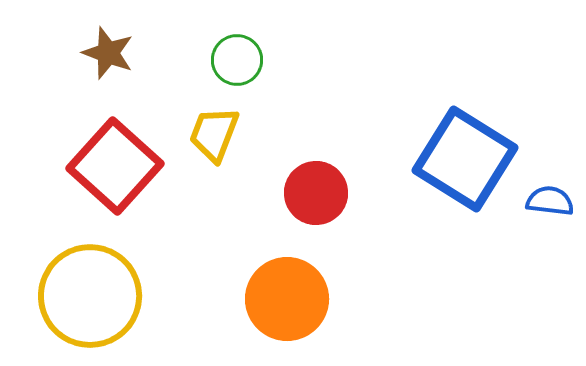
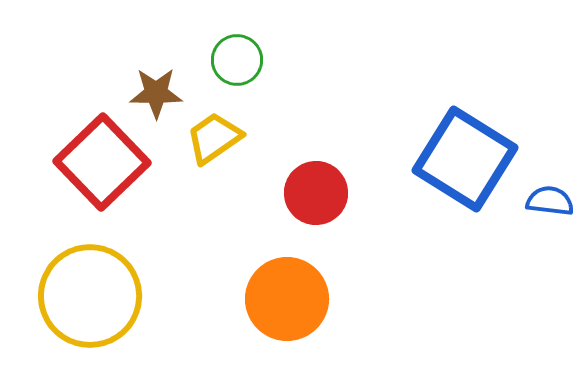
brown star: moved 48 px right, 40 px down; rotated 20 degrees counterclockwise
yellow trapezoid: moved 4 px down; rotated 34 degrees clockwise
red square: moved 13 px left, 4 px up; rotated 4 degrees clockwise
